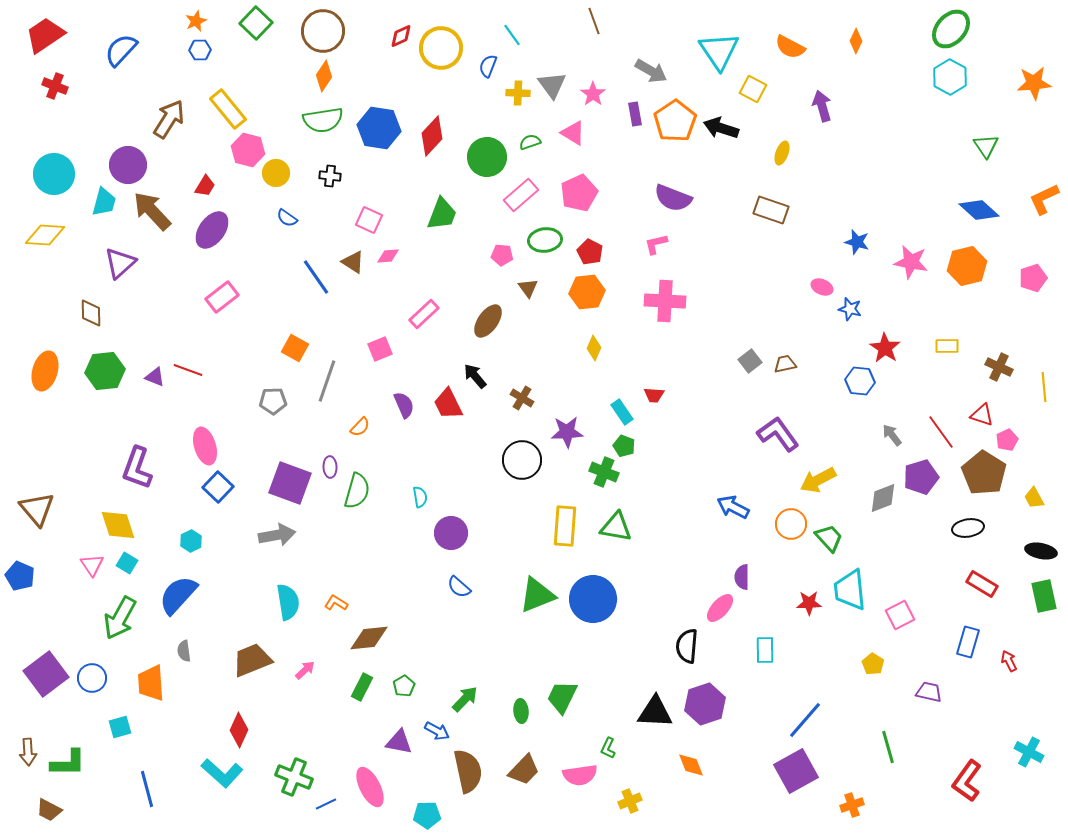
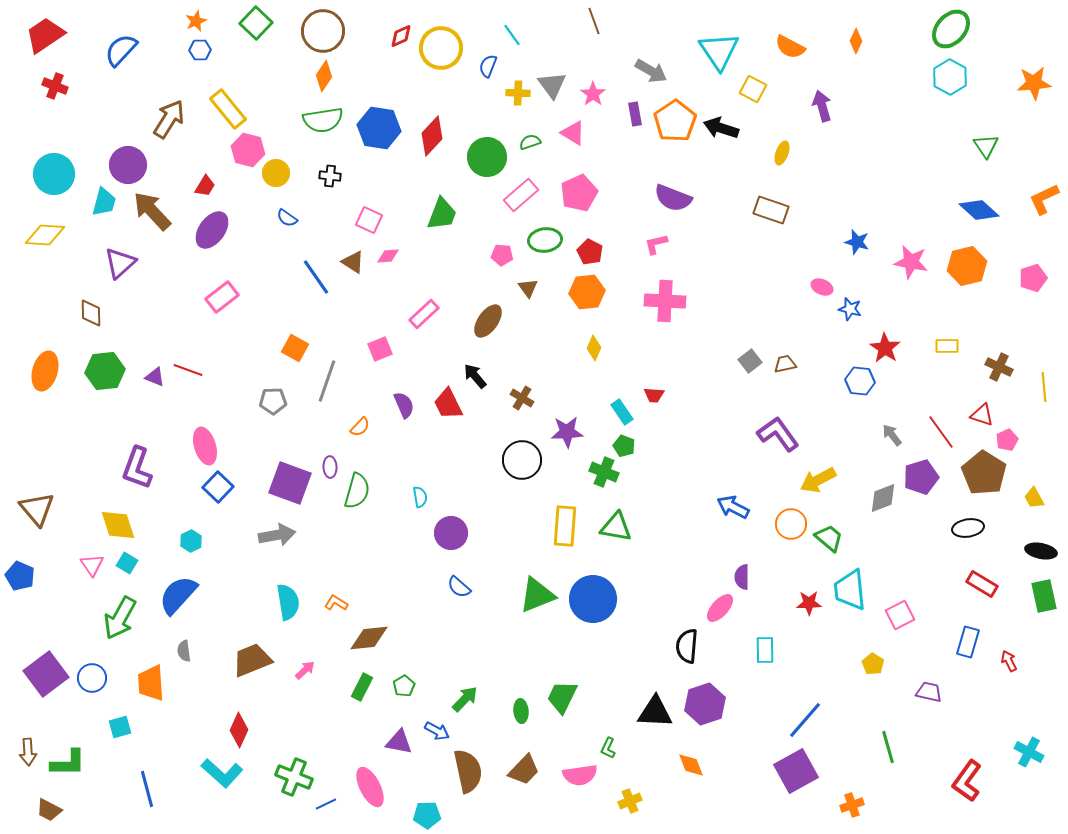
green trapezoid at (829, 538): rotated 8 degrees counterclockwise
